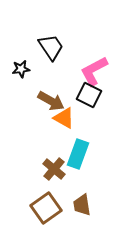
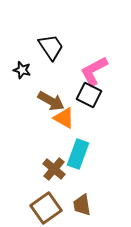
black star: moved 1 px right, 1 px down; rotated 24 degrees clockwise
